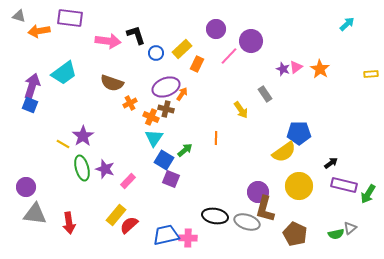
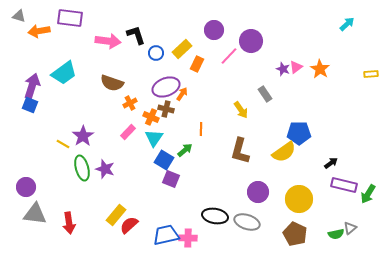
purple circle at (216, 29): moved 2 px left, 1 px down
orange line at (216, 138): moved 15 px left, 9 px up
pink rectangle at (128, 181): moved 49 px up
yellow circle at (299, 186): moved 13 px down
brown L-shape at (265, 209): moved 25 px left, 58 px up
